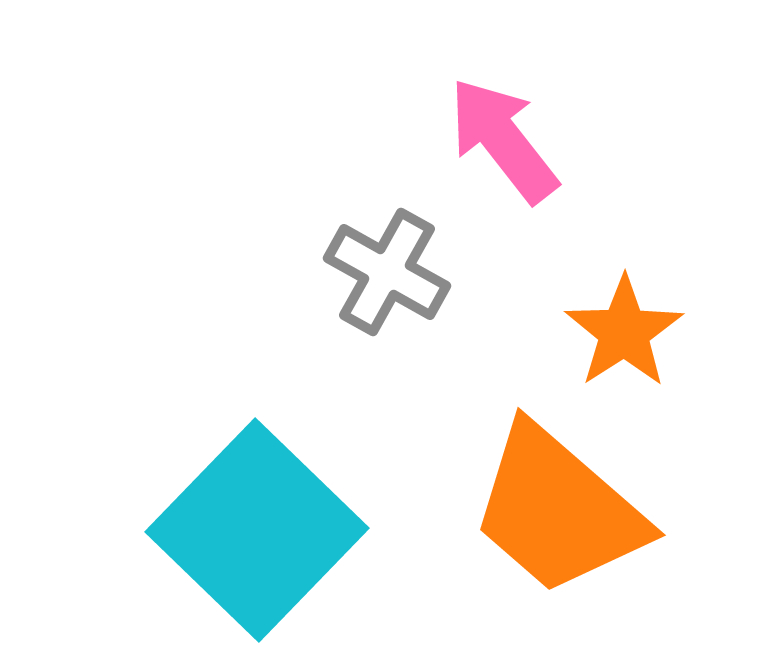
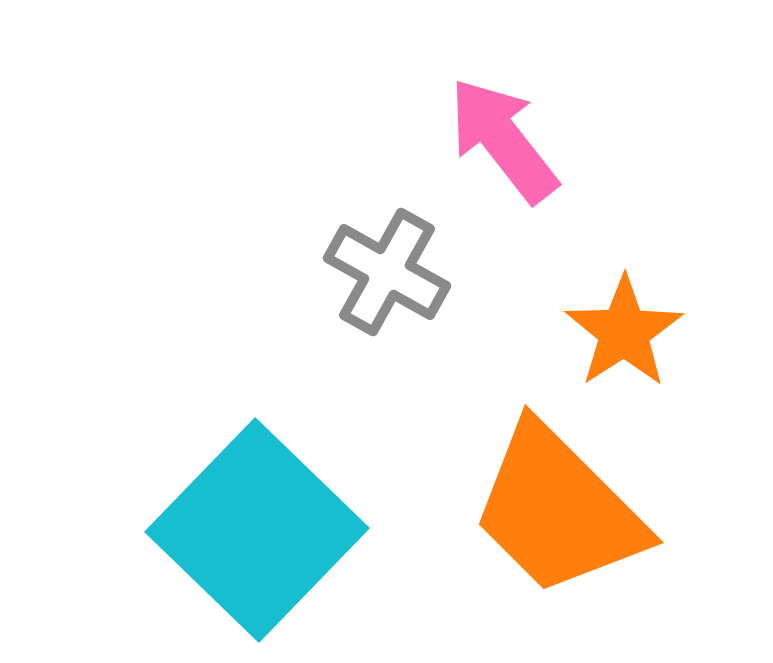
orange trapezoid: rotated 4 degrees clockwise
